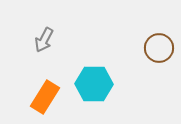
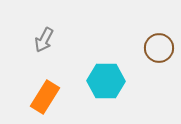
cyan hexagon: moved 12 px right, 3 px up
